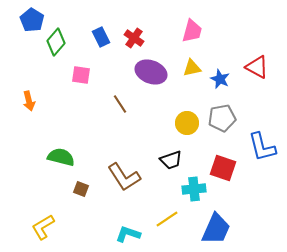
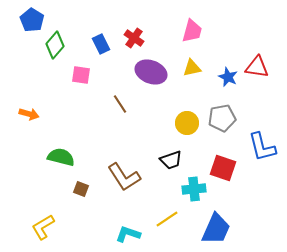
blue rectangle: moved 7 px down
green diamond: moved 1 px left, 3 px down
red triangle: rotated 20 degrees counterclockwise
blue star: moved 8 px right, 2 px up
orange arrow: moved 13 px down; rotated 60 degrees counterclockwise
